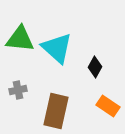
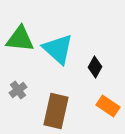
cyan triangle: moved 1 px right, 1 px down
gray cross: rotated 24 degrees counterclockwise
